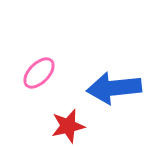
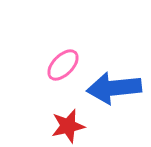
pink ellipse: moved 24 px right, 8 px up
